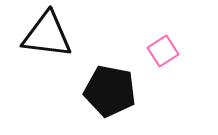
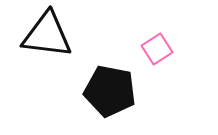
pink square: moved 6 px left, 2 px up
